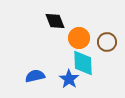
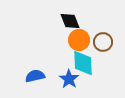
black diamond: moved 15 px right
orange circle: moved 2 px down
brown circle: moved 4 px left
